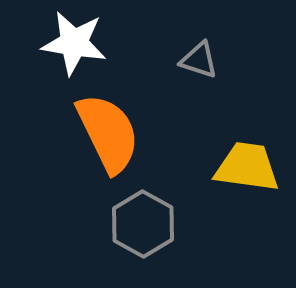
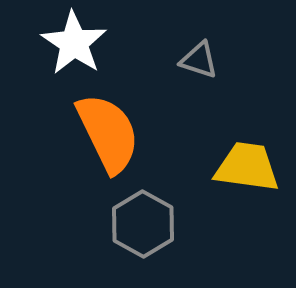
white star: rotated 24 degrees clockwise
